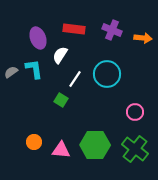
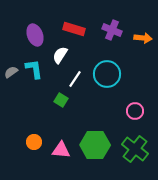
red rectangle: rotated 10 degrees clockwise
purple ellipse: moved 3 px left, 3 px up
pink circle: moved 1 px up
